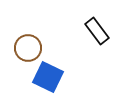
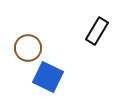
black rectangle: rotated 68 degrees clockwise
